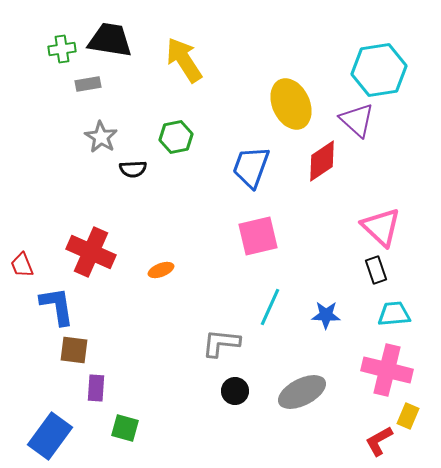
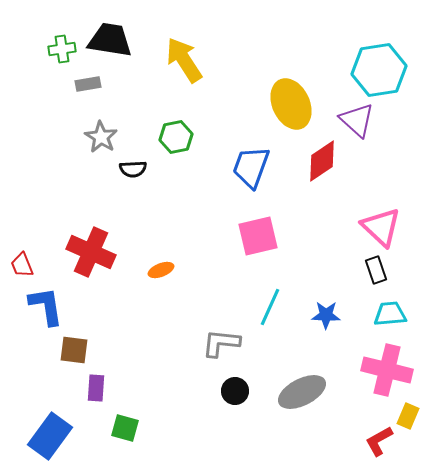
blue L-shape: moved 11 px left
cyan trapezoid: moved 4 px left
